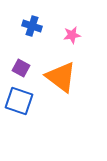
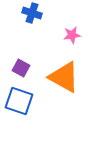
blue cross: moved 13 px up
orange triangle: moved 3 px right; rotated 8 degrees counterclockwise
